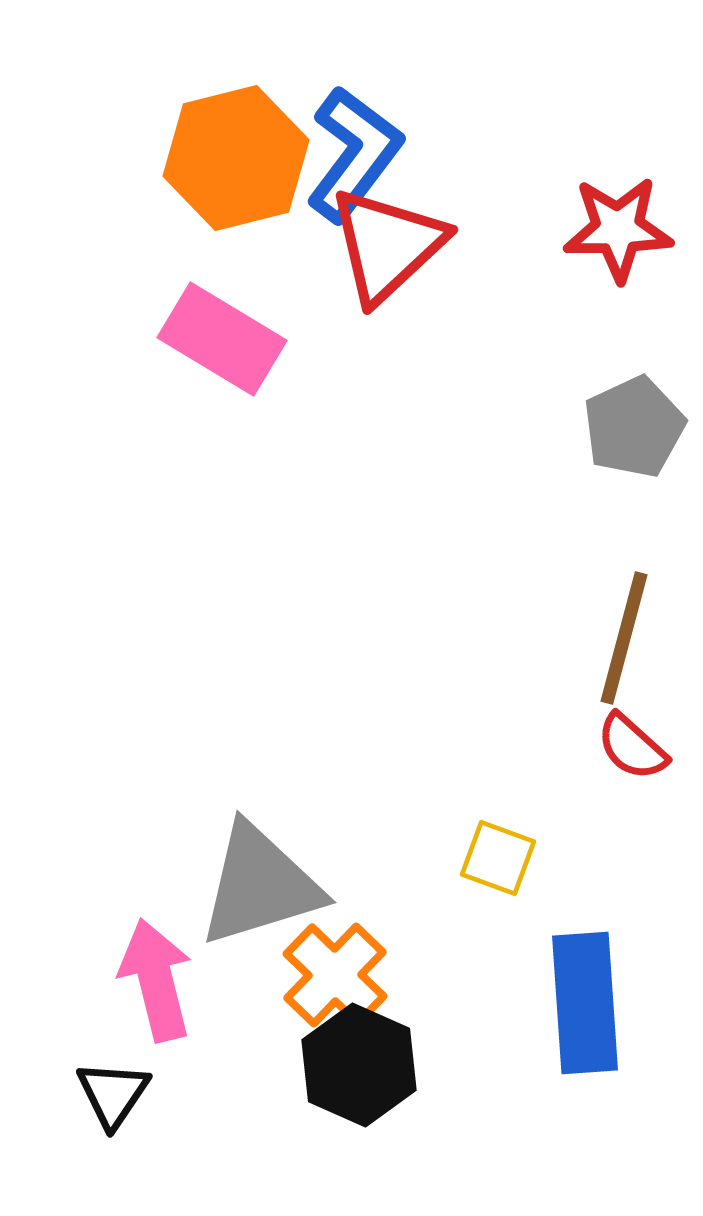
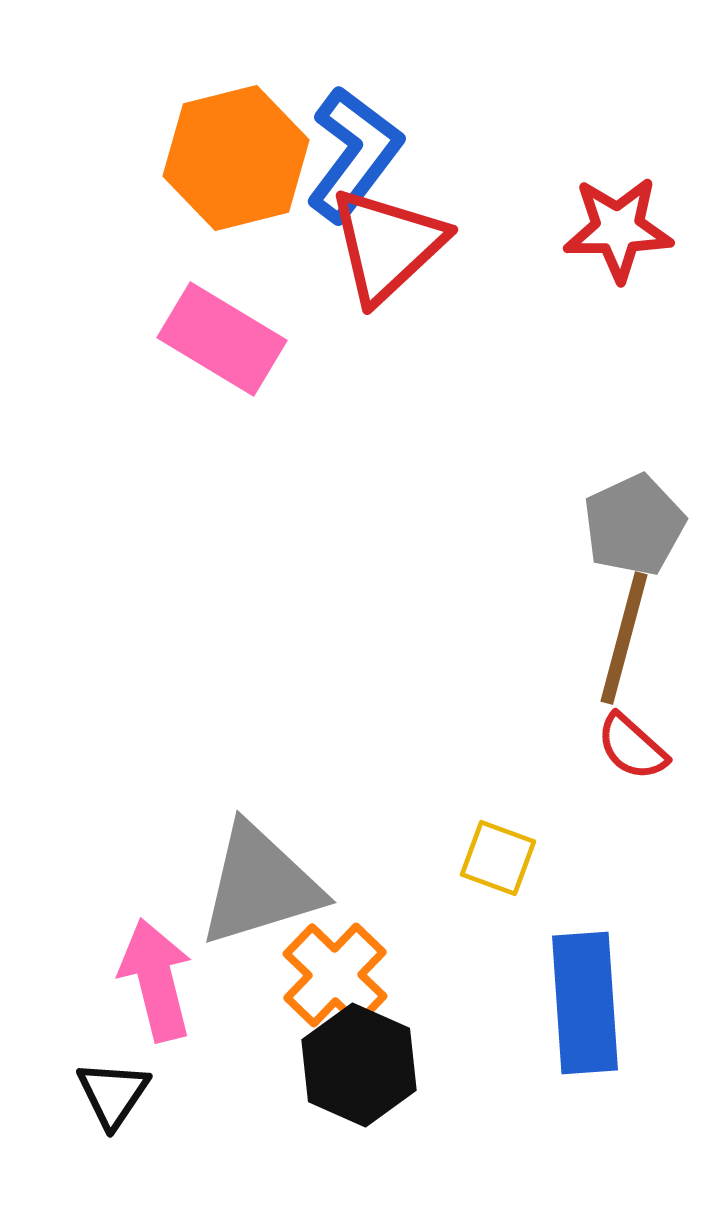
gray pentagon: moved 98 px down
